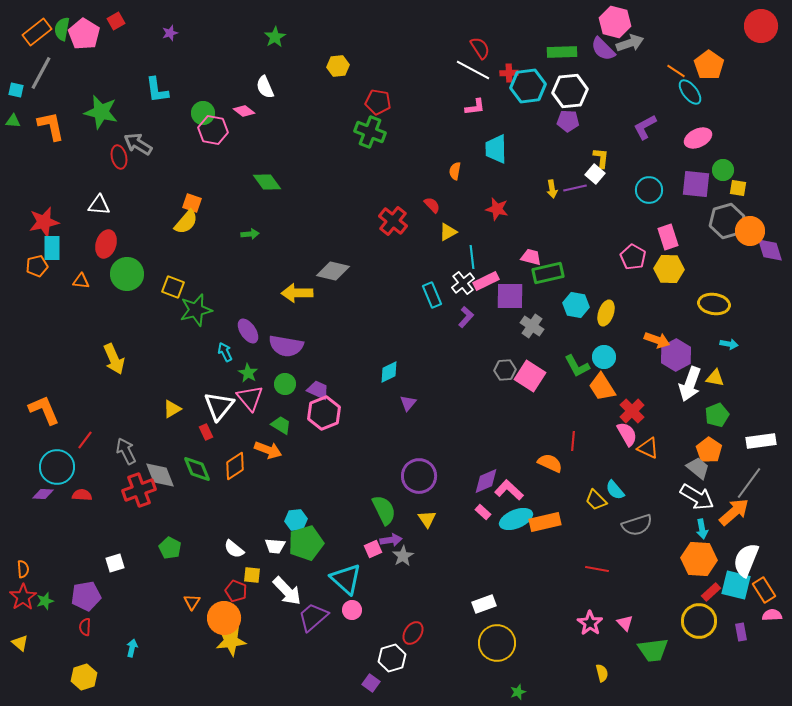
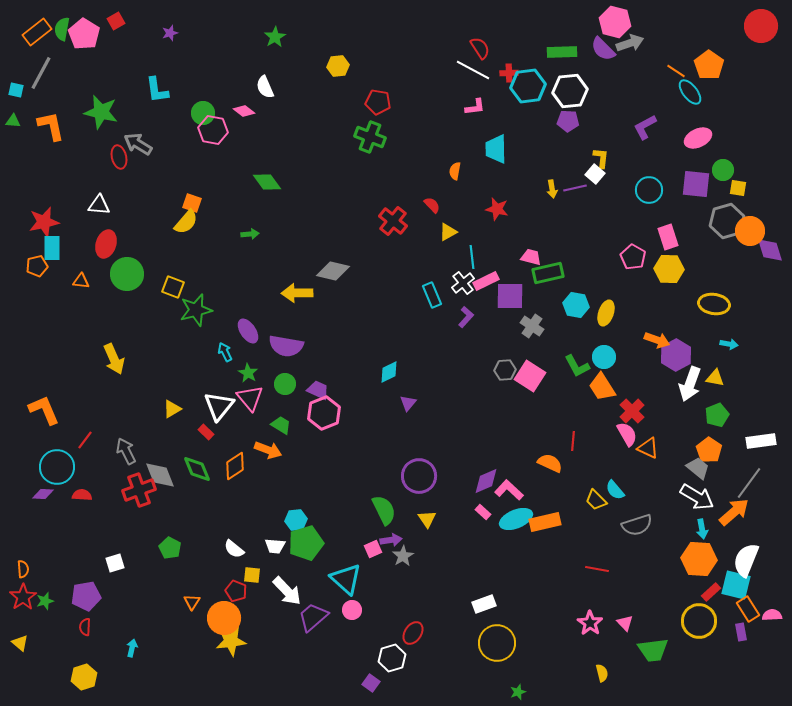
green cross at (370, 132): moved 5 px down
red rectangle at (206, 432): rotated 21 degrees counterclockwise
orange rectangle at (764, 590): moved 16 px left, 19 px down
